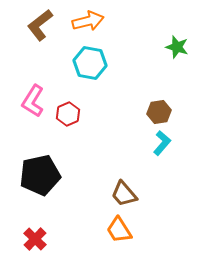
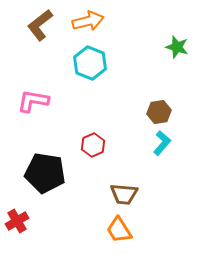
cyan hexagon: rotated 12 degrees clockwise
pink L-shape: rotated 68 degrees clockwise
red hexagon: moved 25 px right, 31 px down
black pentagon: moved 5 px right, 2 px up; rotated 21 degrees clockwise
brown trapezoid: rotated 44 degrees counterclockwise
red cross: moved 18 px left, 18 px up; rotated 15 degrees clockwise
